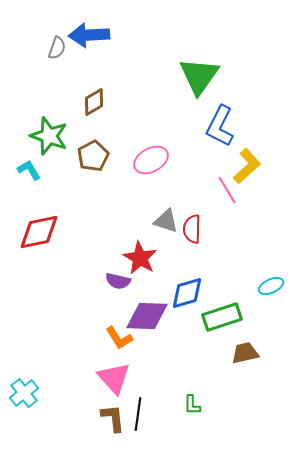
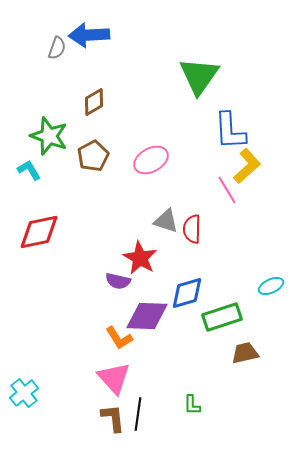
blue L-shape: moved 10 px right, 5 px down; rotated 30 degrees counterclockwise
